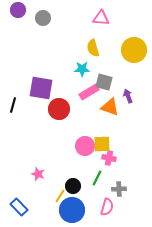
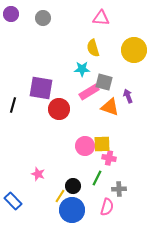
purple circle: moved 7 px left, 4 px down
blue rectangle: moved 6 px left, 6 px up
